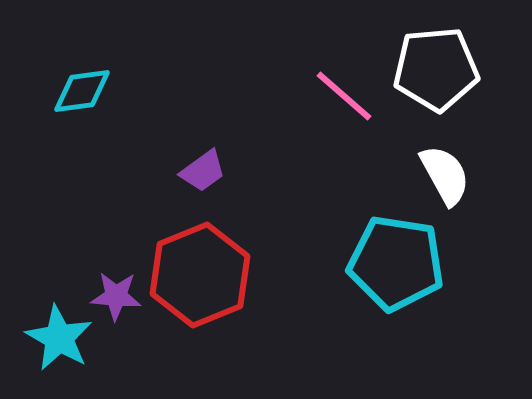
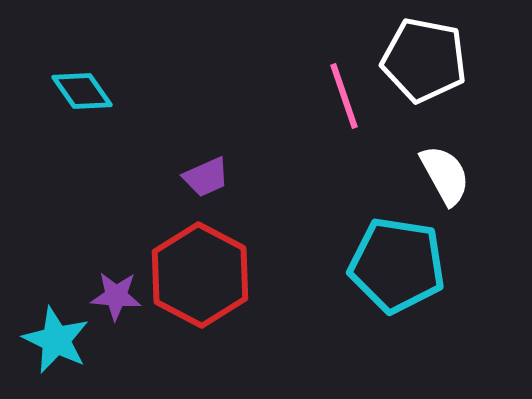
white pentagon: moved 12 px left, 9 px up; rotated 16 degrees clockwise
cyan diamond: rotated 62 degrees clockwise
pink line: rotated 30 degrees clockwise
purple trapezoid: moved 3 px right, 6 px down; rotated 12 degrees clockwise
cyan pentagon: moved 1 px right, 2 px down
red hexagon: rotated 10 degrees counterclockwise
cyan star: moved 3 px left, 2 px down; rotated 4 degrees counterclockwise
